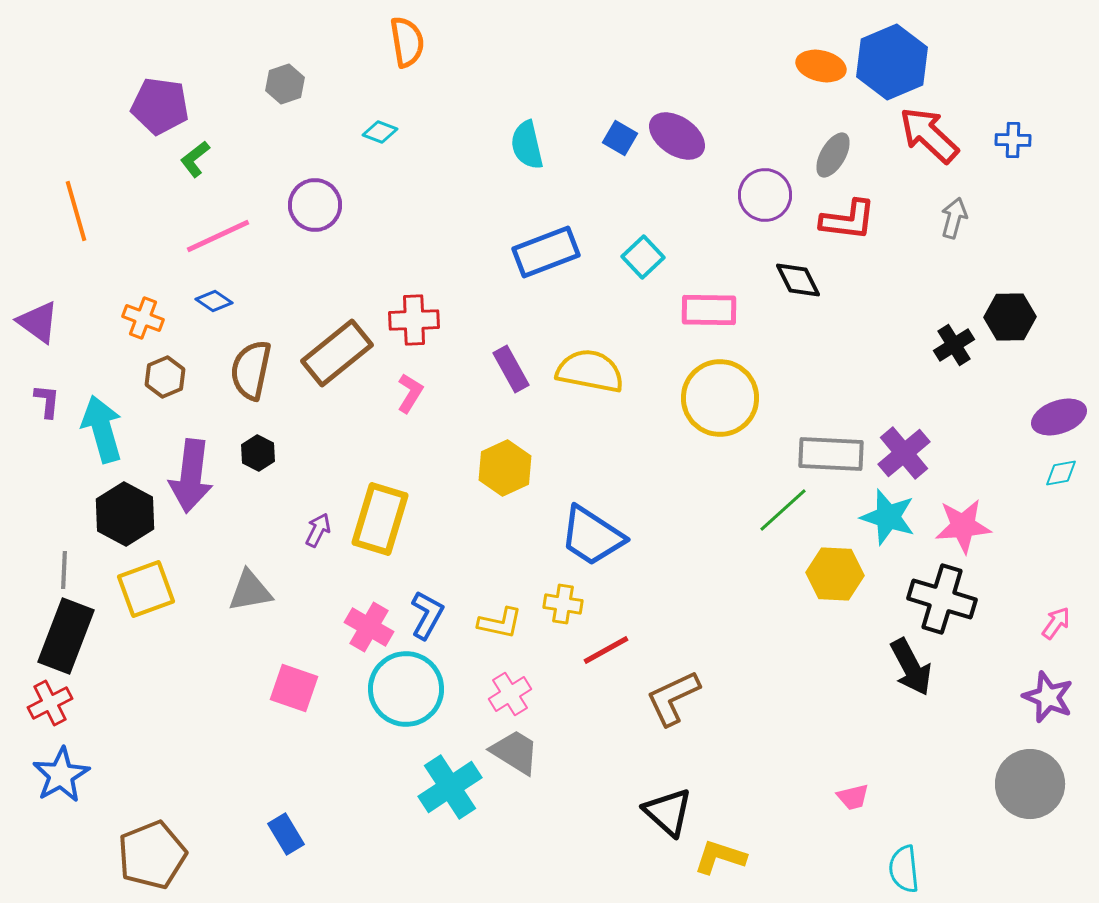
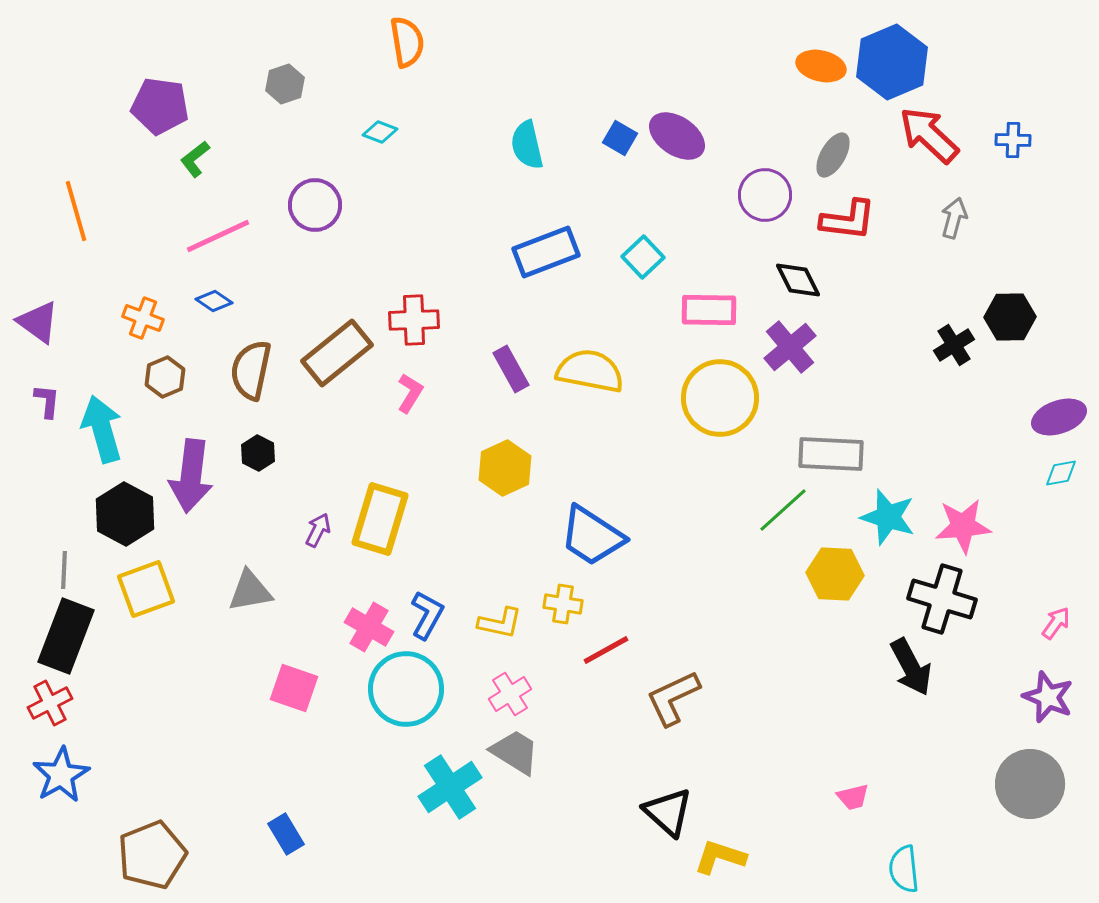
purple cross at (904, 453): moved 114 px left, 106 px up
